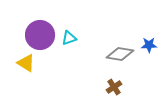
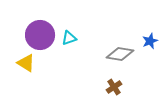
blue star: moved 1 px right, 4 px up; rotated 21 degrees counterclockwise
